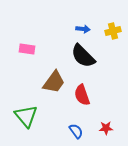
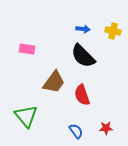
yellow cross: rotated 28 degrees clockwise
